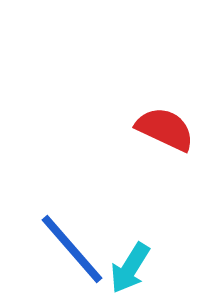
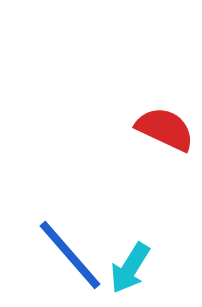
blue line: moved 2 px left, 6 px down
